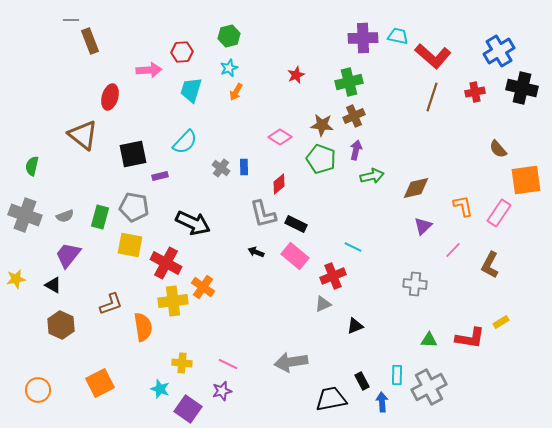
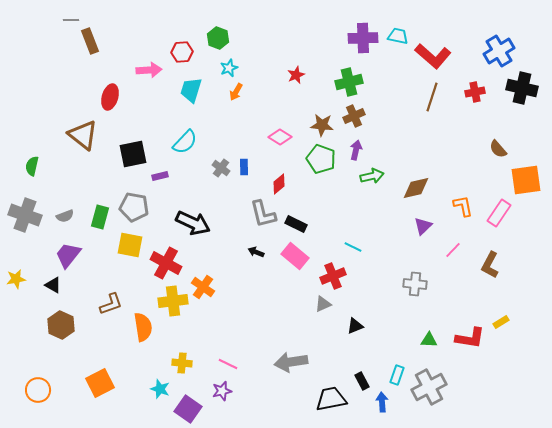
green hexagon at (229, 36): moved 11 px left, 2 px down; rotated 25 degrees counterclockwise
cyan rectangle at (397, 375): rotated 18 degrees clockwise
